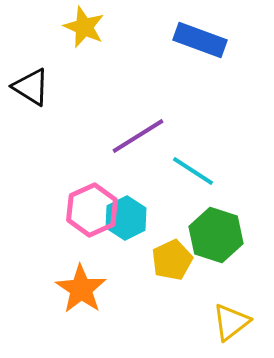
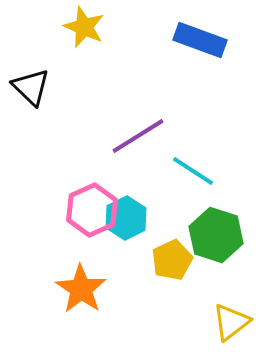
black triangle: rotated 12 degrees clockwise
